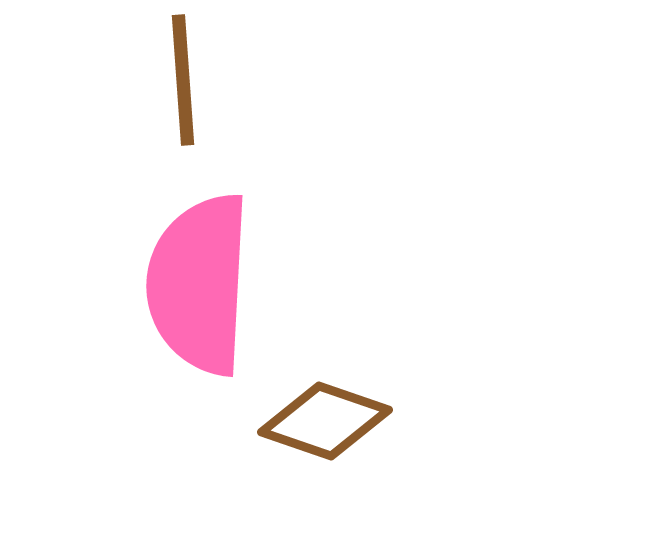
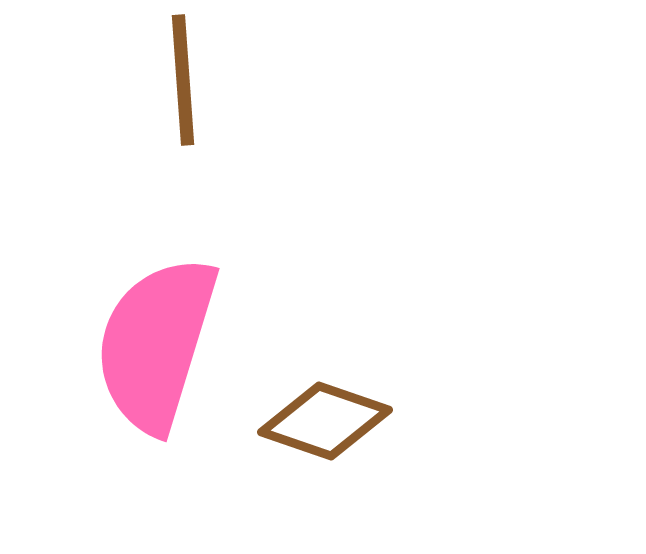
pink semicircle: moved 43 px left, 60 px down; rotated 14 degrees clockwise
